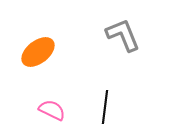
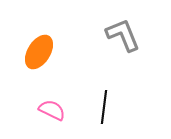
orange ellipse: moved 1 px right; rotated 20 degrees counterclockwise
black line: moved 1 px left
